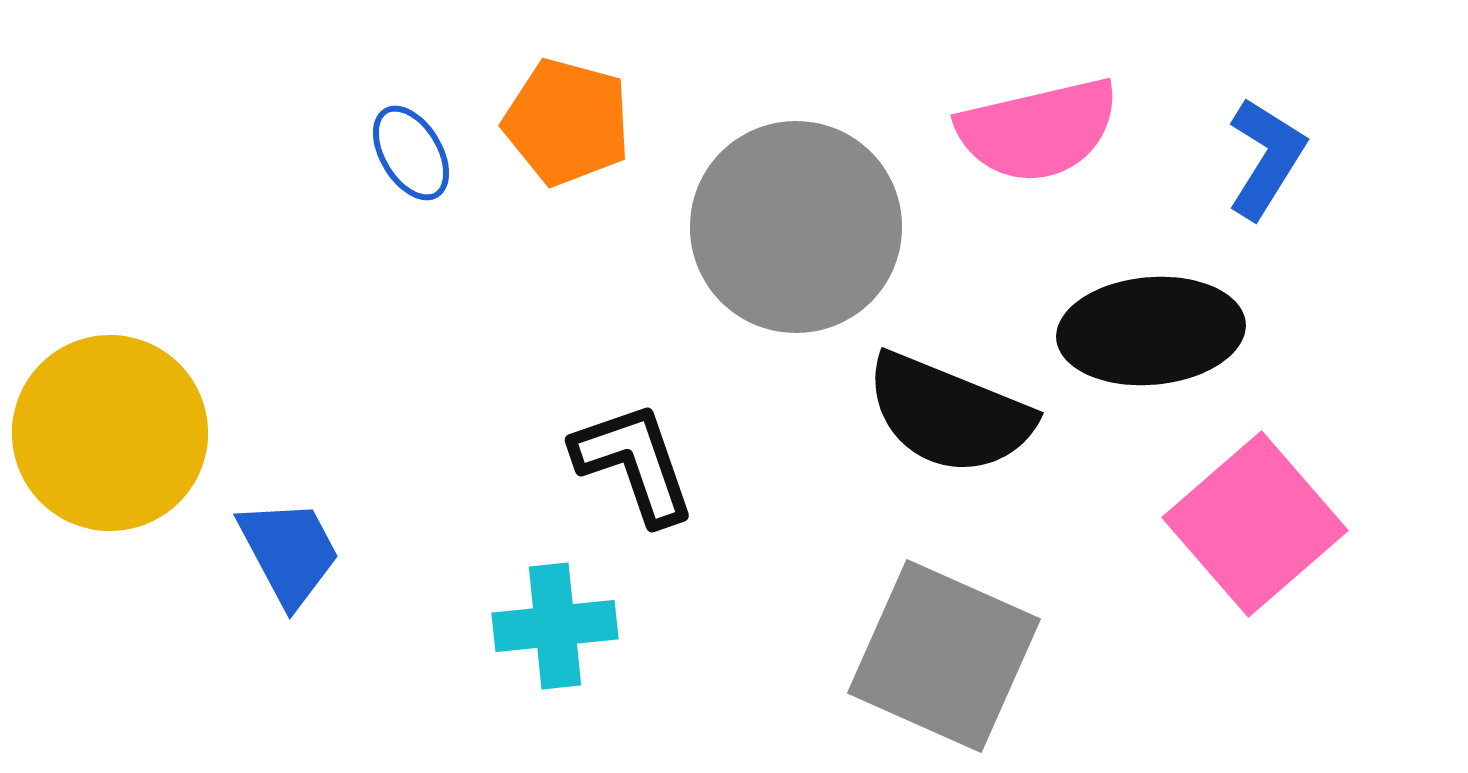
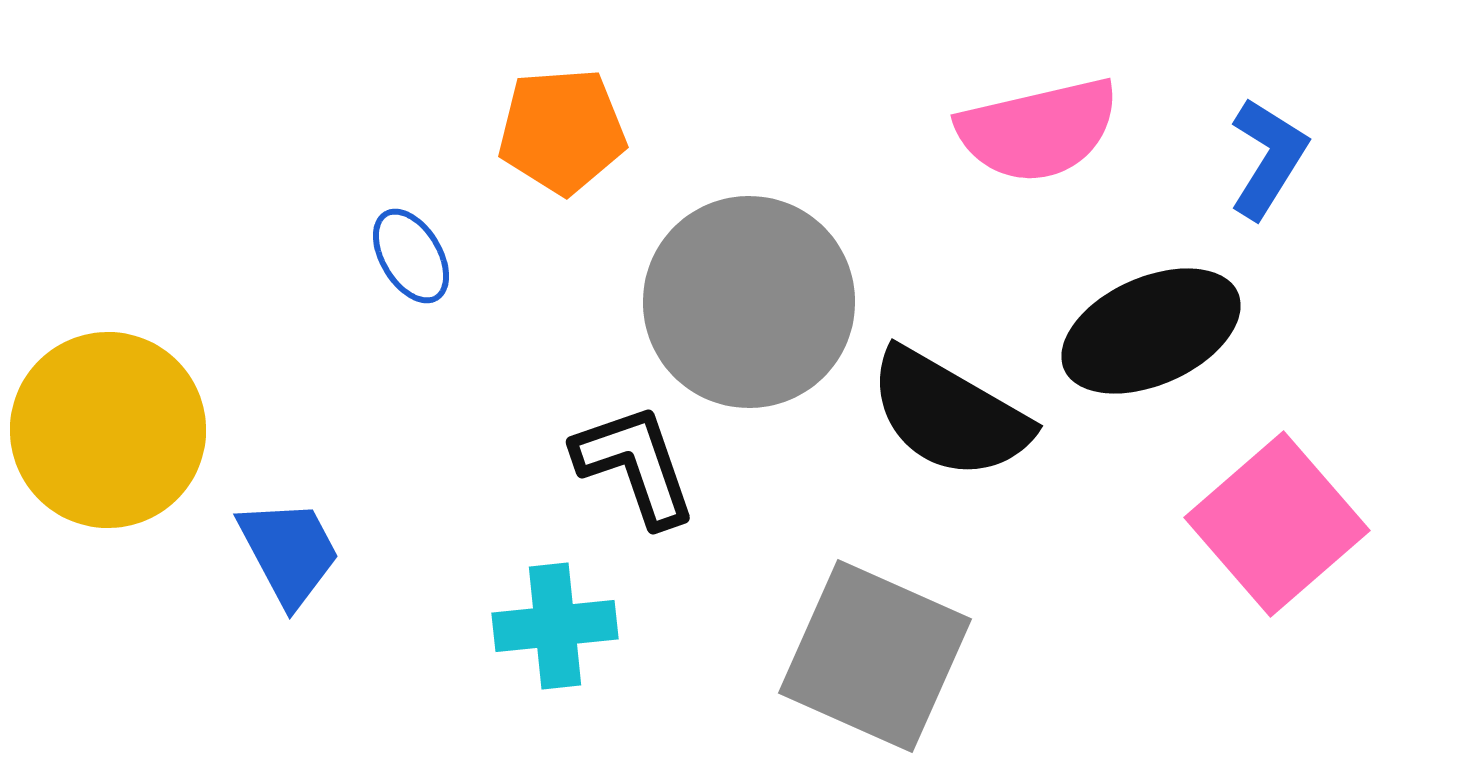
orange pentagon: moved 5 px left, 9 px down; rotated 19 degrees counterclockwise
blue ellipse: moved 103 px down
blue L-shape: moved 2 px right
gray circle: moved 47 px left, 75 px down
black ellipse: rotated 19 degrees counterclockwise
black semicircle: rotated 8 degrees clockwise
yellow circle: moved 2 px left, 3 px up
black L-shape: moved 1 px right, 2 px down
pink square: moved 22 px right
gray square: moved 69 px left
